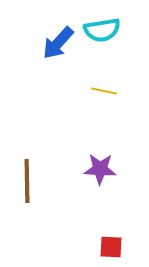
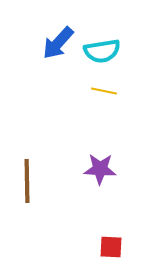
cyan semicircle: moved 21 px down
